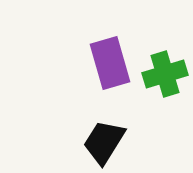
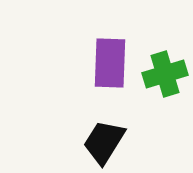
purple rectangle: rotated 18 degrees clockwise
